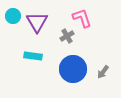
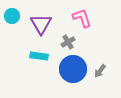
cyan circle: moved 1 px left
purple triangle: moved 4 px right, 2 px down
gray cross: moved 1 px right, 6 px down
cyan rectangle: moved 6 px right
gray arrow: moved 3 px left, 1 px up
